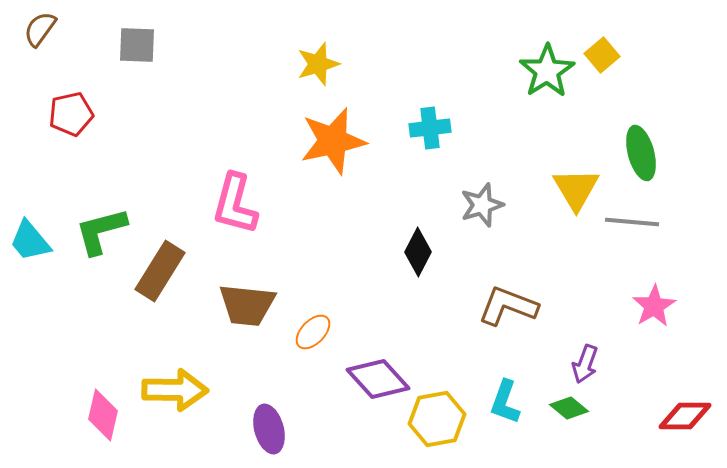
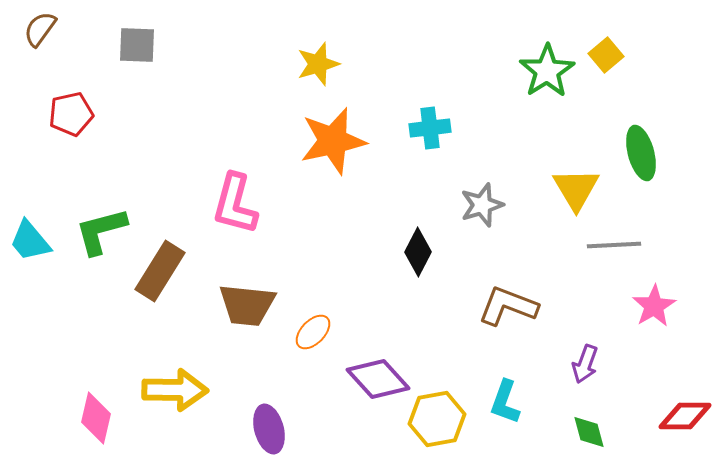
yellow square: moved 4 px right
gray line: moved 18 px left, 23 px down; rotated 8 degrees counterclockwise
green diamond: moved 20 px right, 24 px down; rotated 36 degrees clockwise
pink diamond: moved 7 px left, 3 px down
